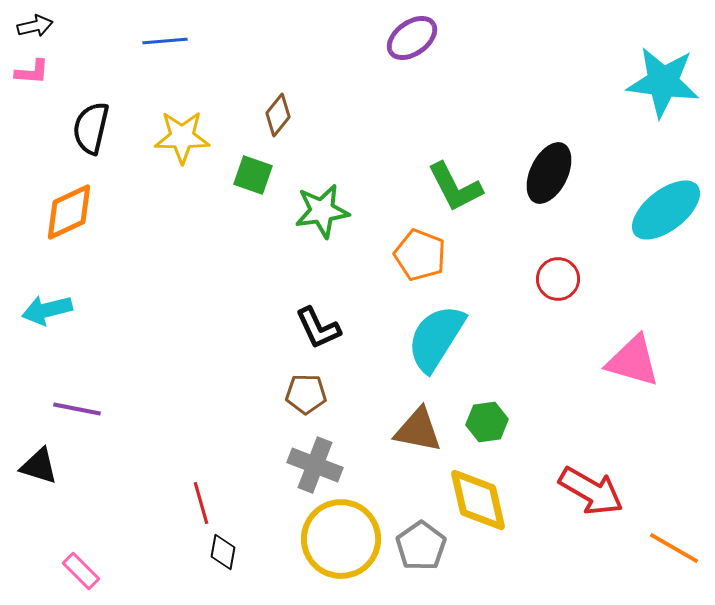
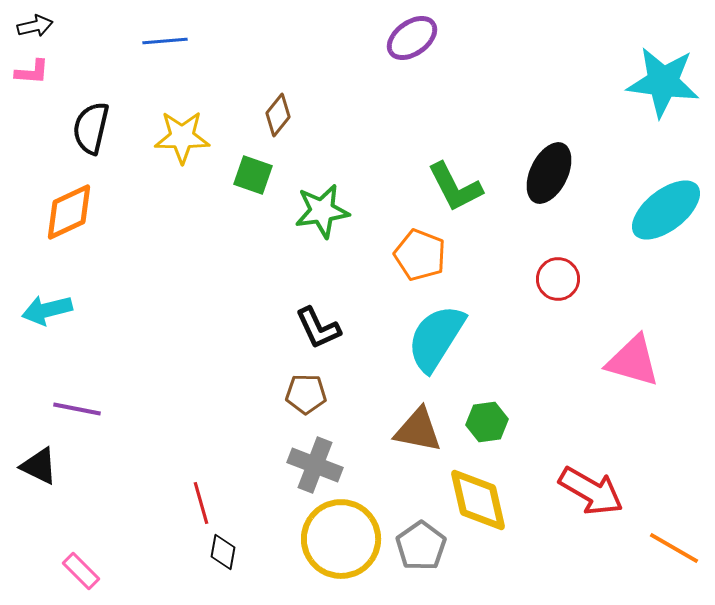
black triangle: rotated 9 degrees clockwise
